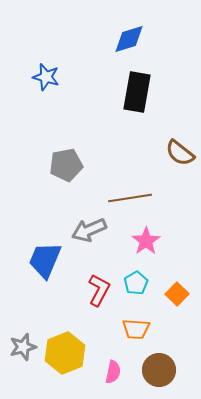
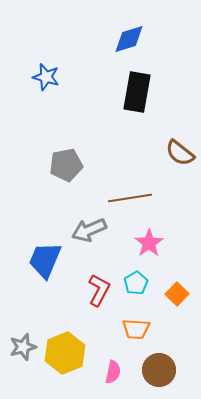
pink star: moved 3 px right, 2 px down
